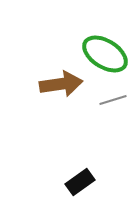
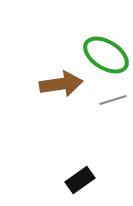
green ellipse: moved 1 px right, 1 px down
black rectangle: moved 2 px up
